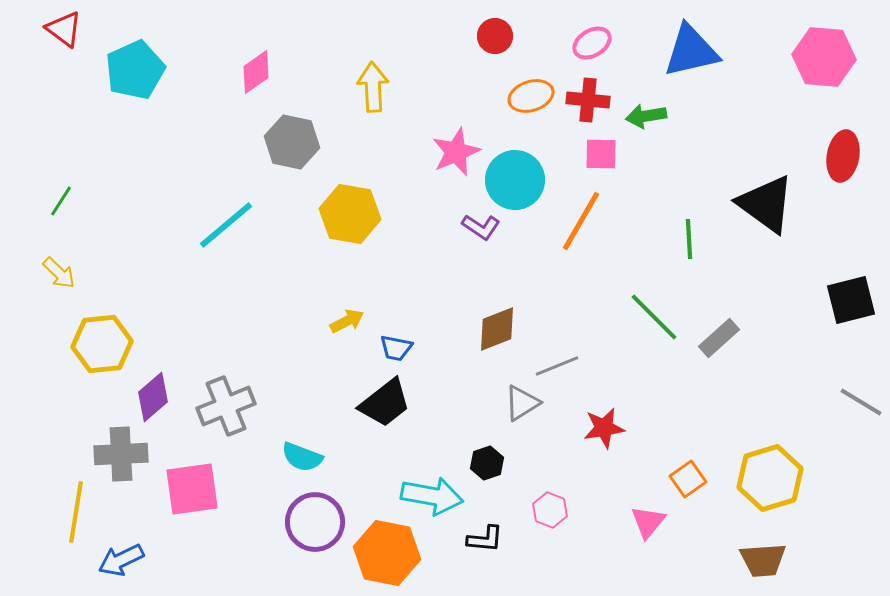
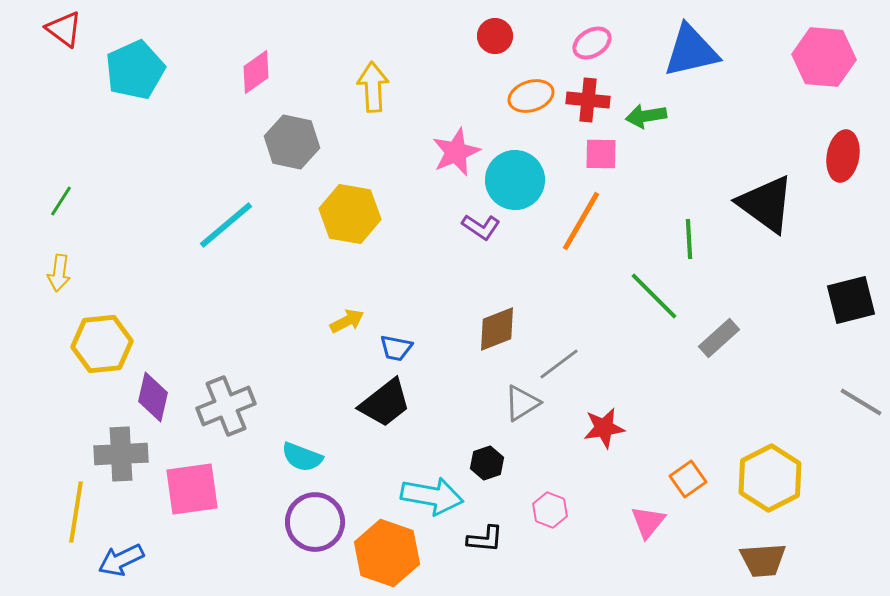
yellow arrow at (59, 273): rotated 54 degrees clockwise
green line at (654, 317): moved 21 px up
gray line at (557, 366): moved 2 px right, 2 px up; rotated 15 degrees counterclockwise
purple diamond at (153, 397): rotated 36 degrees counterclockwise
yellow hexagon at (770, 478): rotated 10 degrees counterclockwise
orange hexagon at (387, 553): rotated 8 degrees clockwise
